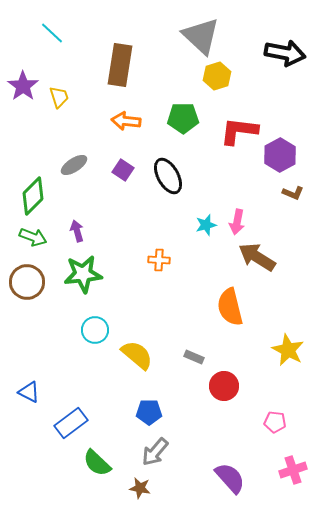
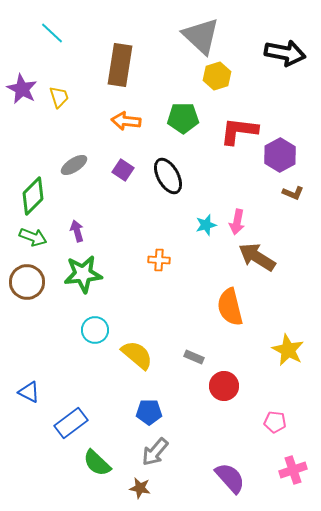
purple star: moved 1 px left, 3 px down; rotated 8 degrees counterclockwise
